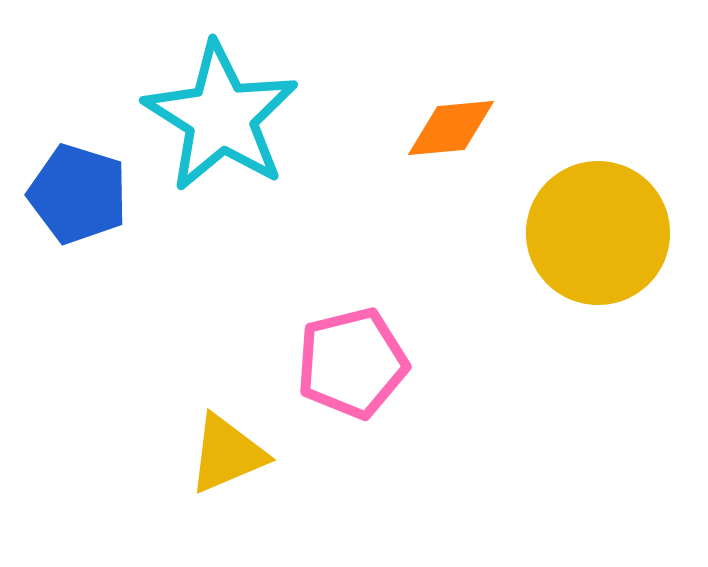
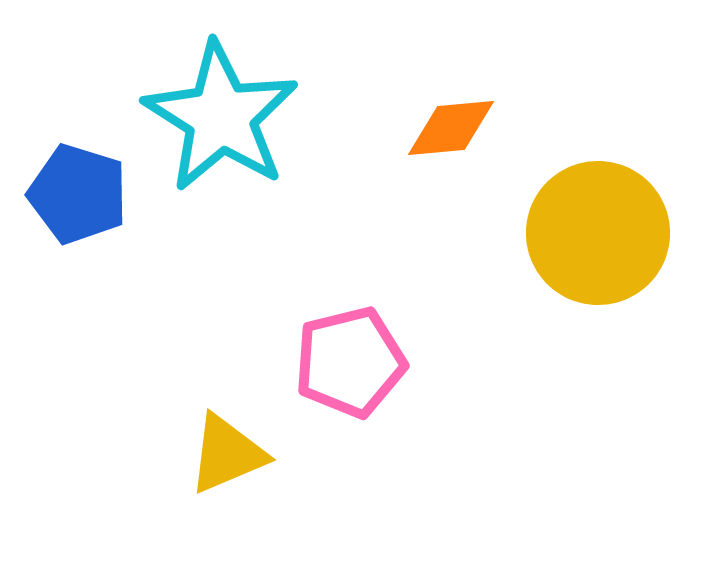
pink pentagon: moved 2 px left, 1 px up
